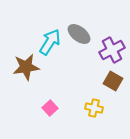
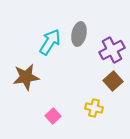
gray ellipse: rotated 65 degrees clockwise
brown star: moved 10 px down
brown square: rotated 18 degrees clockwise
pink square: moved 3 px right, 8 px down
